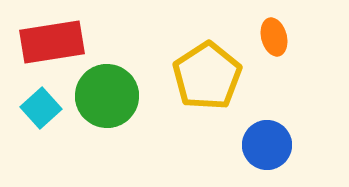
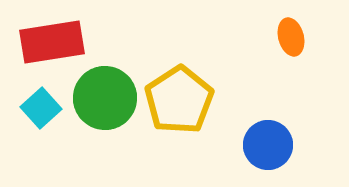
orange ellipse: moved 17 px right
yellow pentagon: moved 28 px left, 24 px down
green circle: moved 2 px left, 2 px down
blue circle: moved 1 px right
